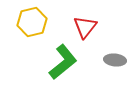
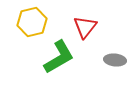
green L-shape: moved 4 px left, 5 px up; rotated 9 degrees clockwise
